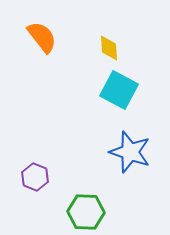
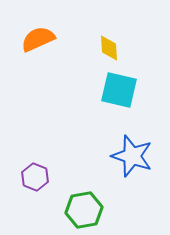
orange semicircle: moved 4 px left, 2 px down; rotated 76 degrees counterclockwise
cyan square: rotated 15 degrees counterclockwise
blue star: moved 2 px right, 4 px down
green hexagon: moved 2 px left, 2 px up; rotated 12 degrees counterclockwise
